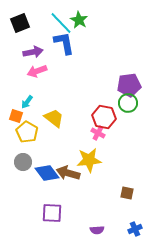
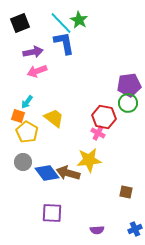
orange square: moved 2 px right
brown square: moved 1 px left, 1 px up
